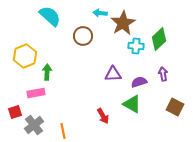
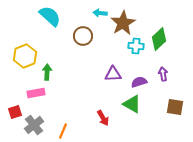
brown square: rotated 18 degrees counterclockwise
red arrow: moved 2 px down
orange line: rotated 35 degrees clockwise
